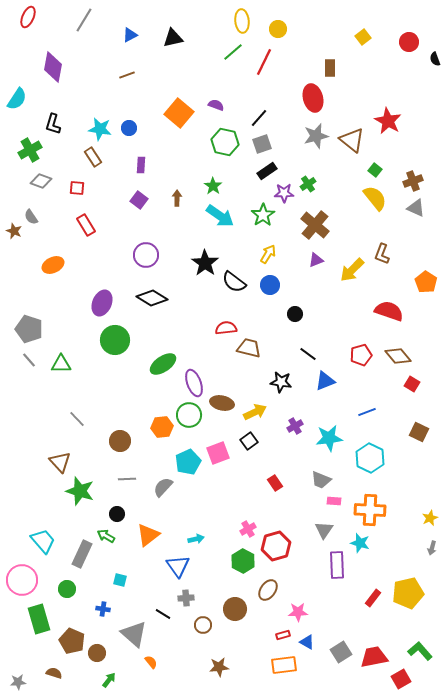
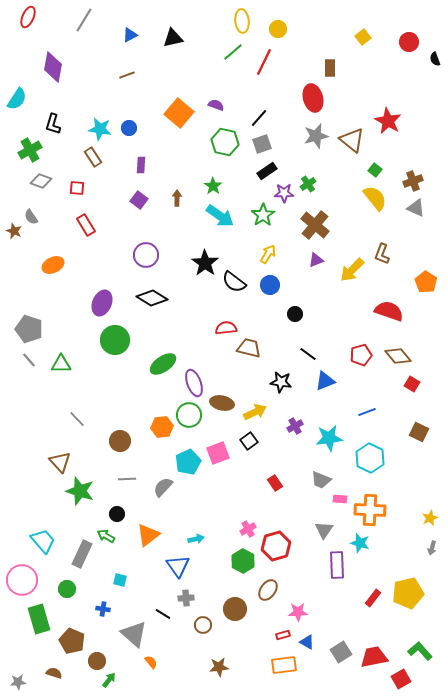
pink rectangle at (334, 501): moved 6 px right, 2 px up
brown circle at (97, 653): moved 8 px down
